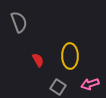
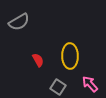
gray semicircle: rotated 80 degrees clockwise
pink arrow: rotated 66 degrees clockwise
